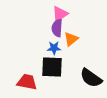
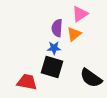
pink triangle: moved 20 px right
orange triangle: moved 3 px right, 5 px up
black square: rotated 15 degrees clockwise
